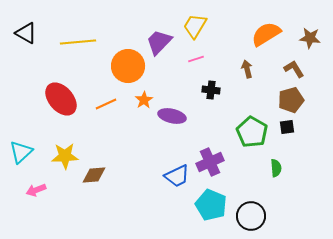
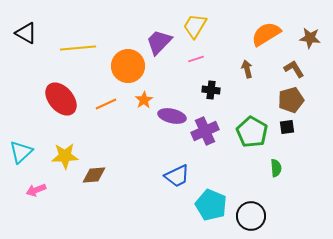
yellow line: moved 6 px down
purple cross: moved 5 px left, 31 px up
